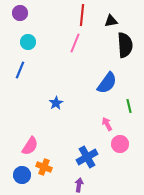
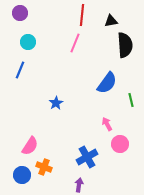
green line: moved 2 px right, 6 px up
